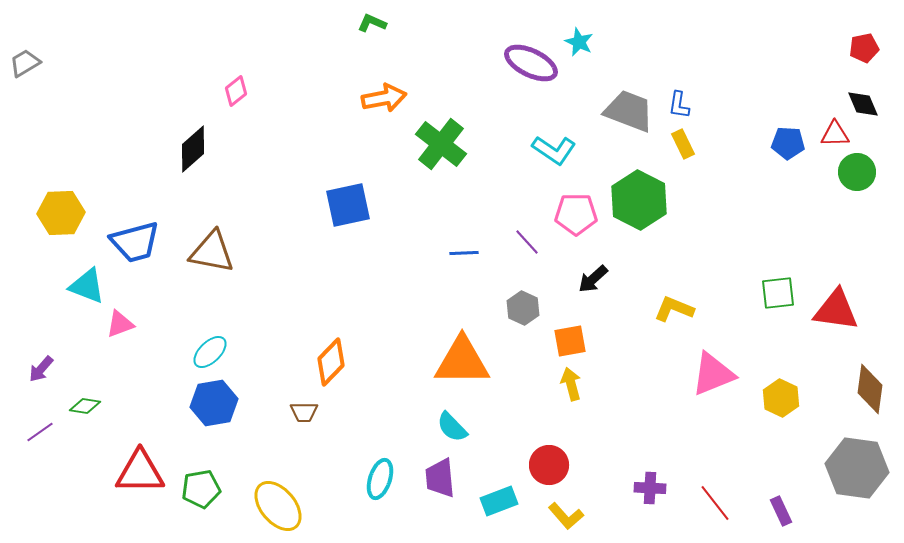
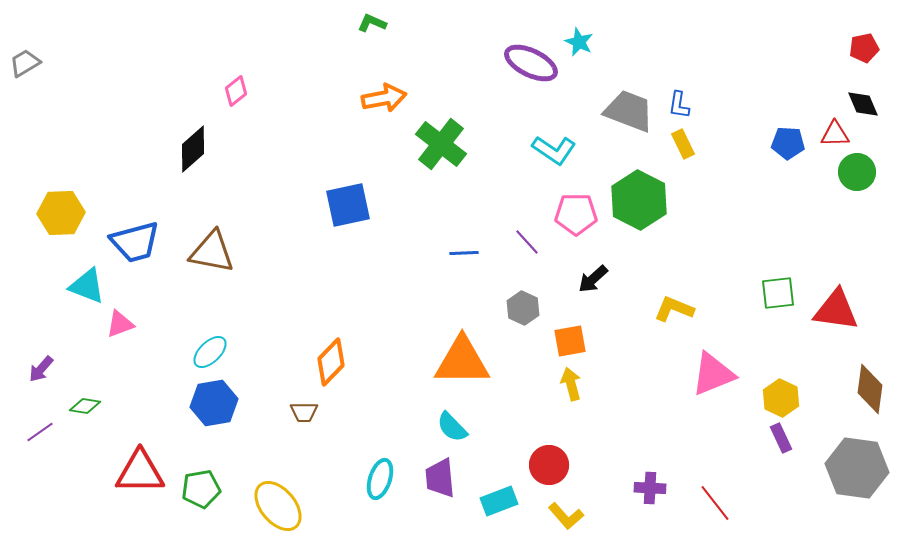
purple rectangle at (781, 511): moved 73 px up
